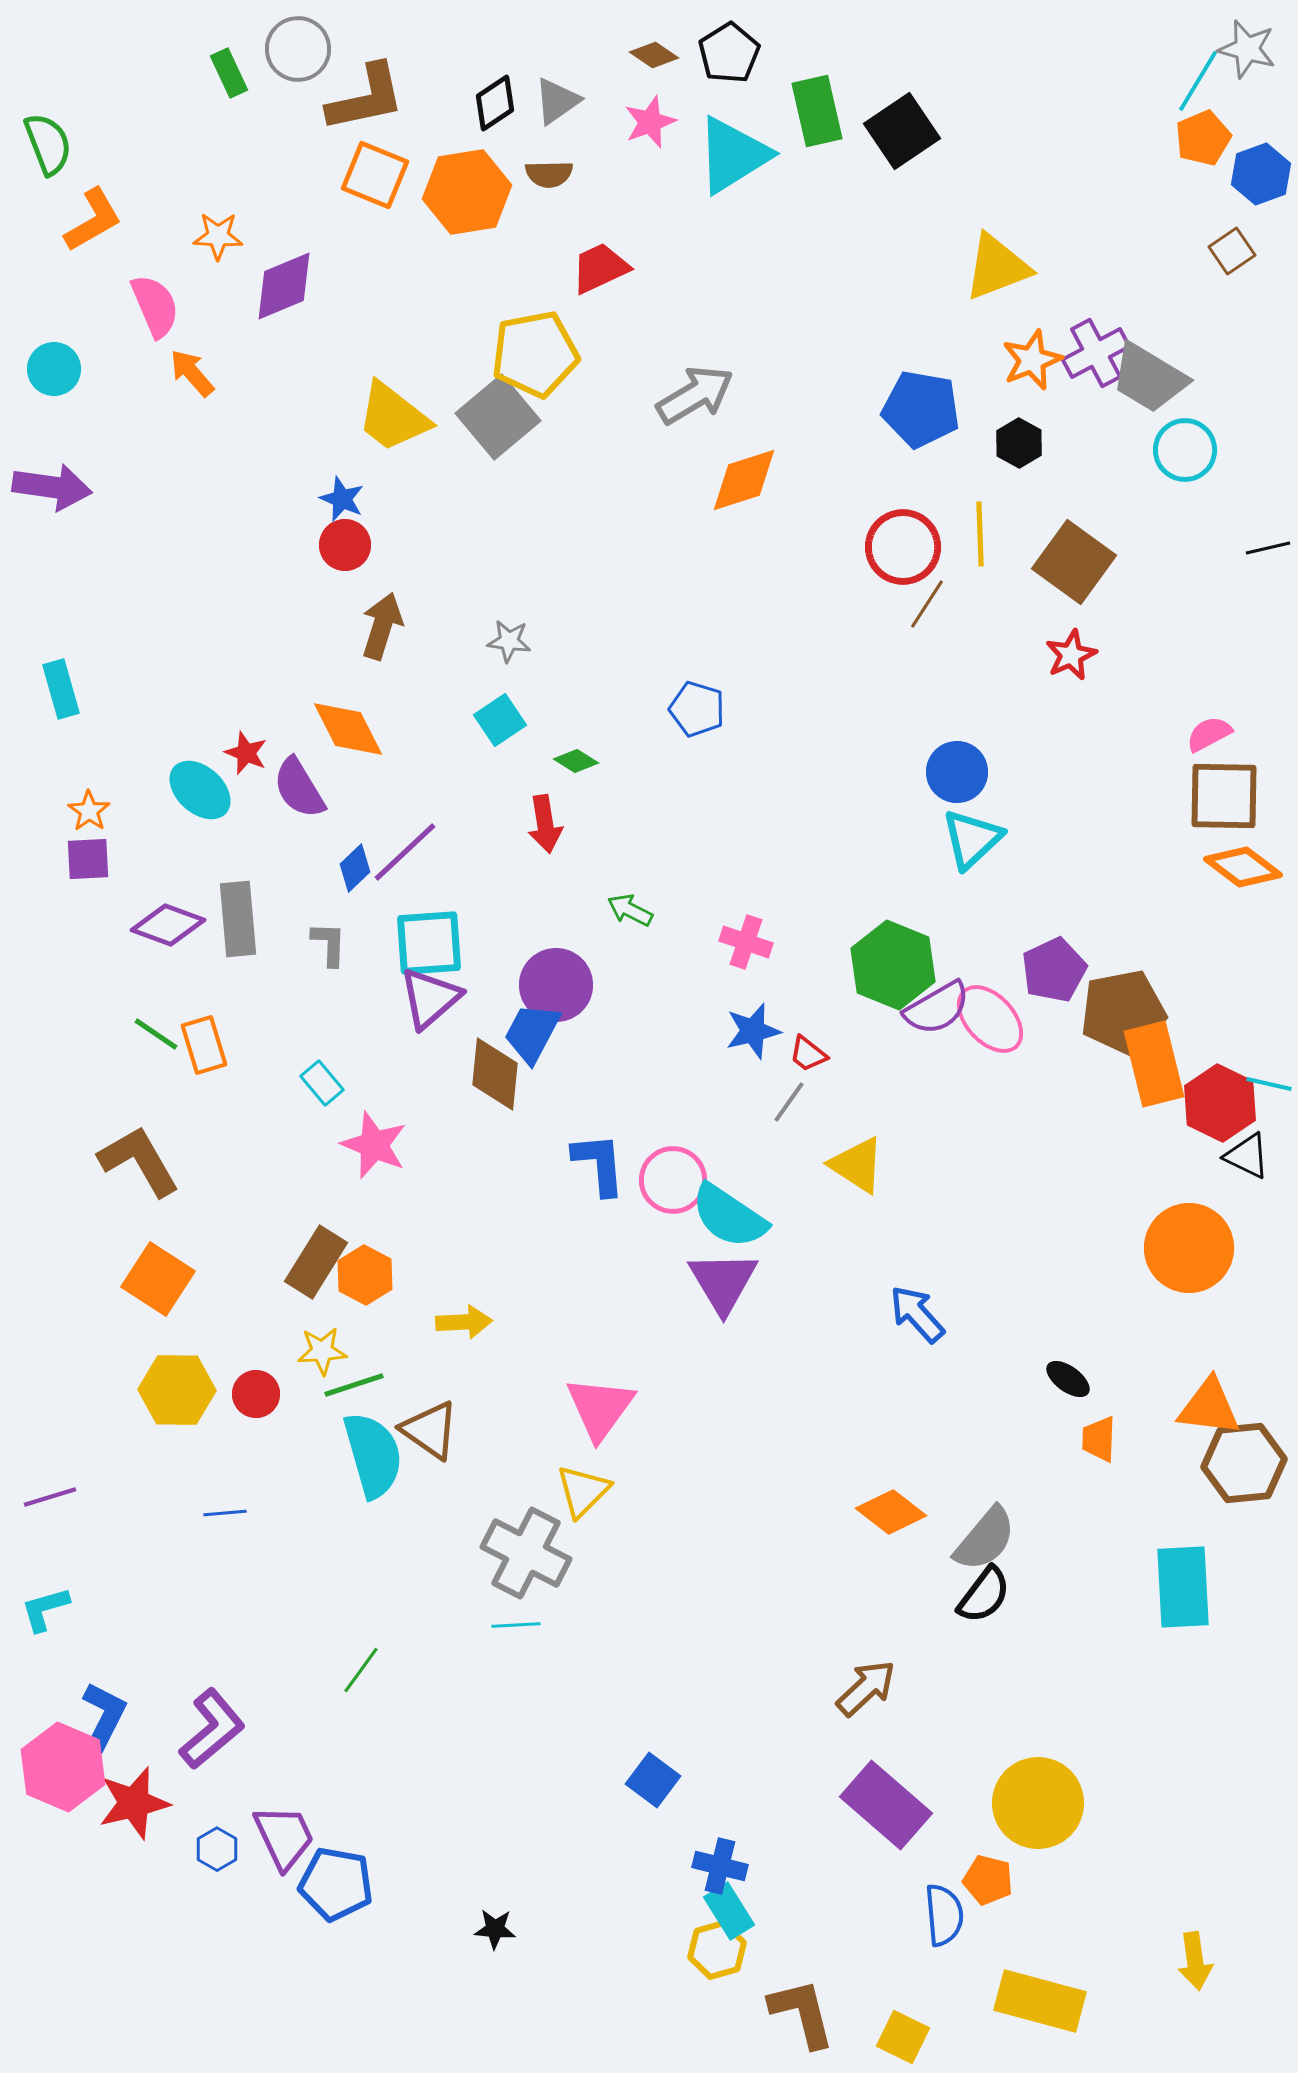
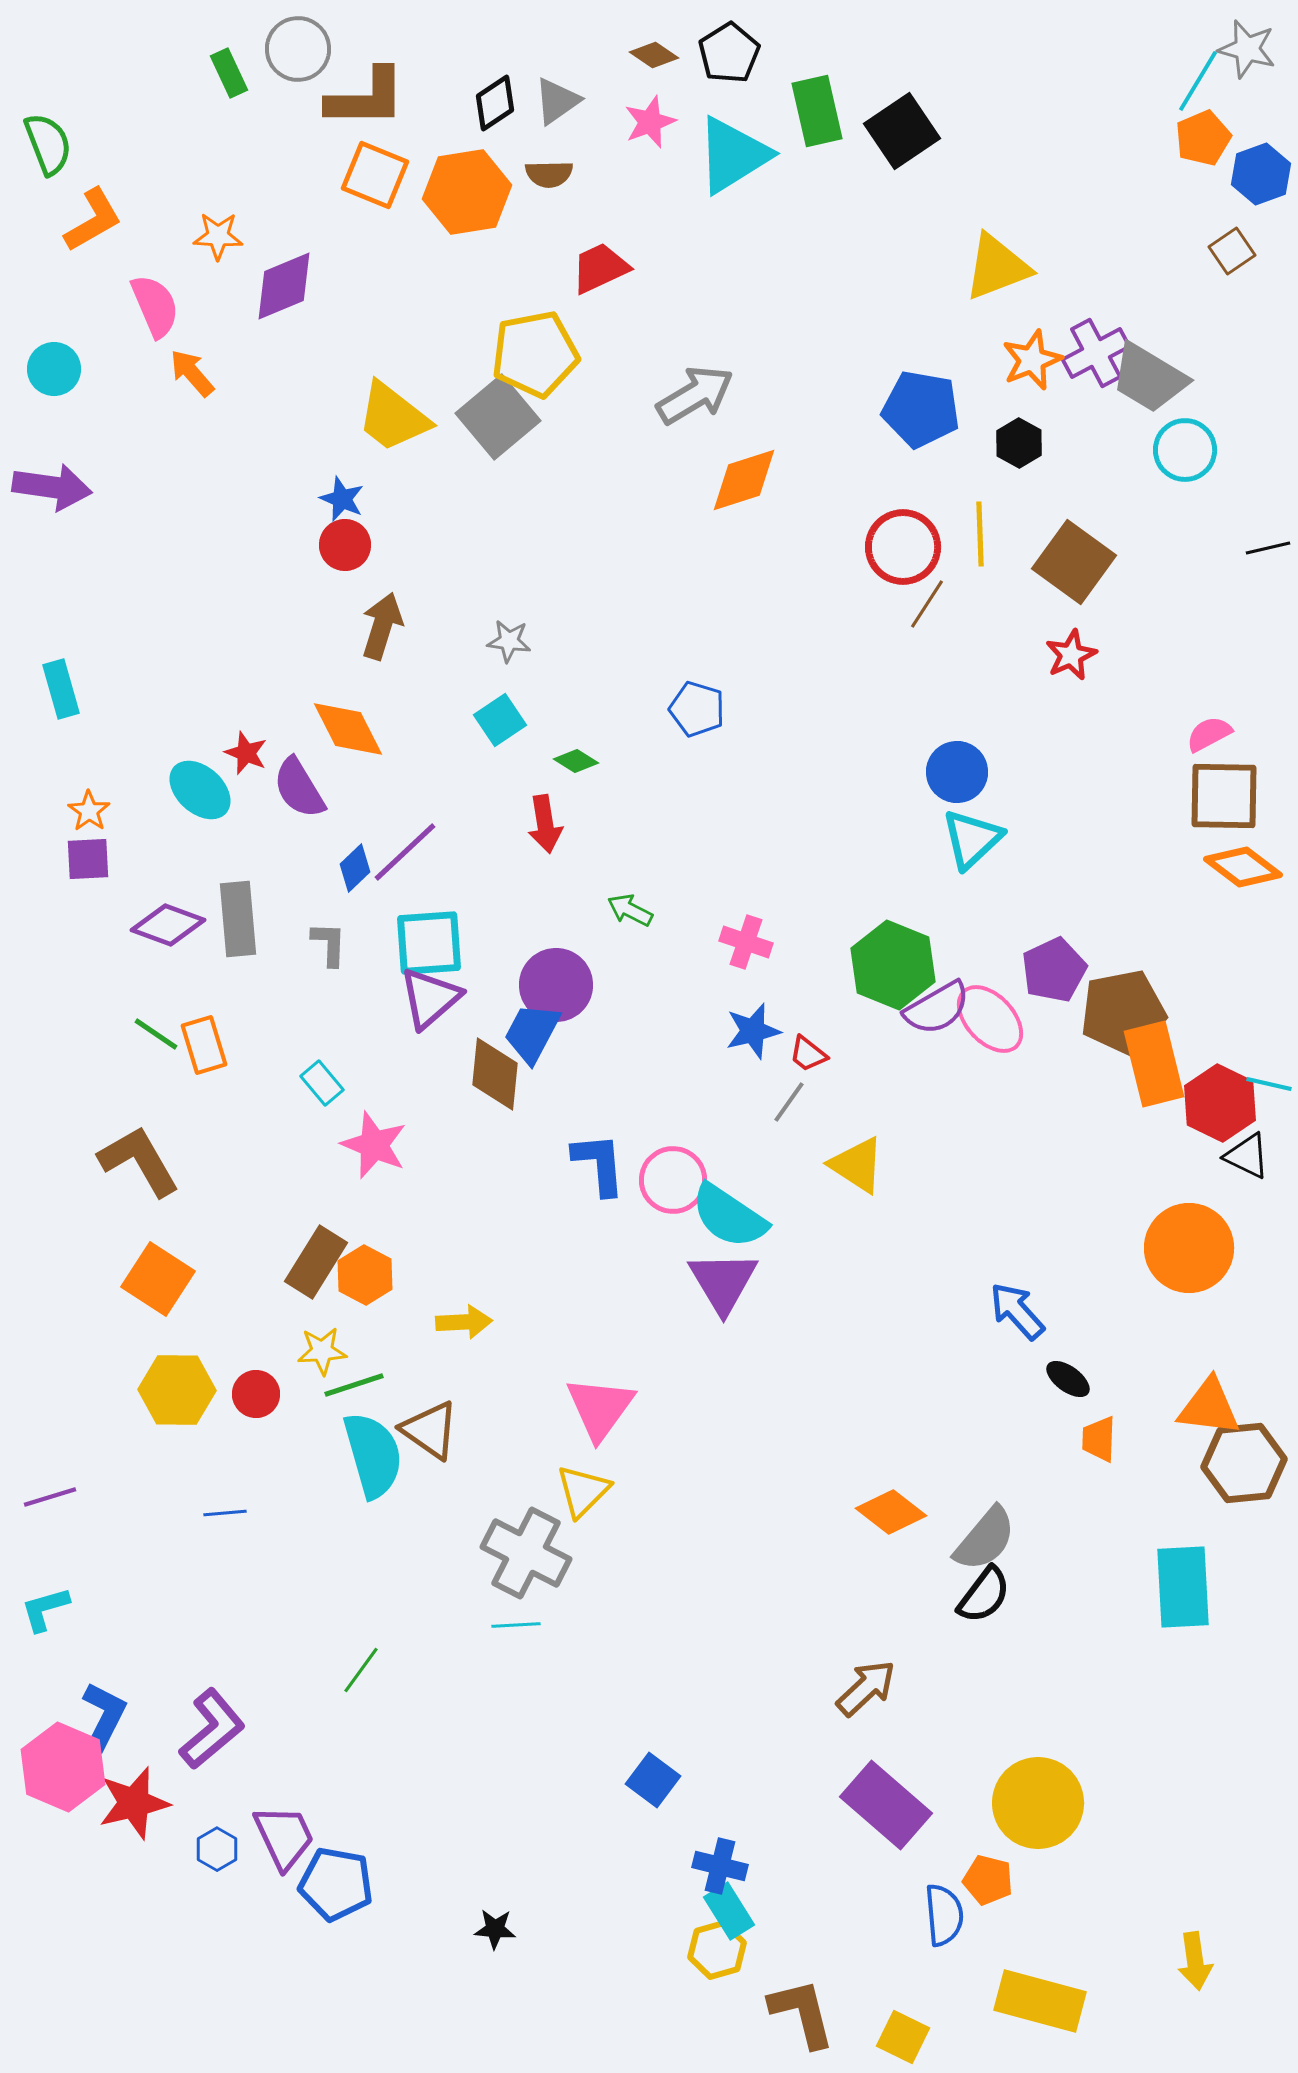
brown L-shape at (366, 98): rotated 12 degrees clockwise
blue arrow at (917, 1314): moved 100 px right, 3 px up
